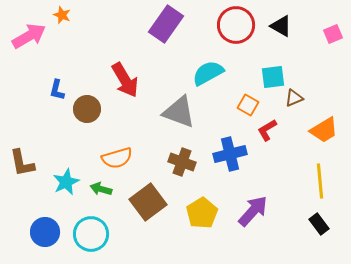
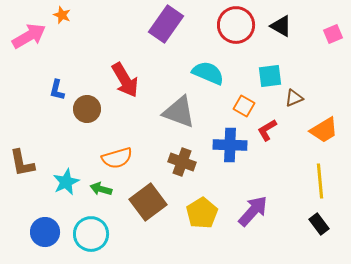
cyan semicircle: rotated 52 degrees clockwise
cyan square: moved 3 px left, 1 px up
orange square: moved 4 px left, 1 px down
blue cross: moved 9 px up; rotated 16 degrees clockwise
